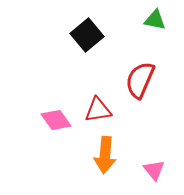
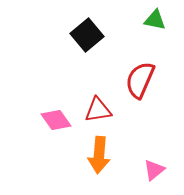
orange arrow: moved 6 px left
pink triangle: rotated 30 degrees clockwise
